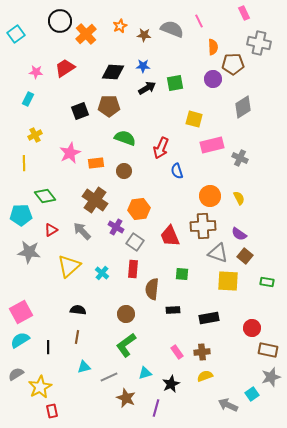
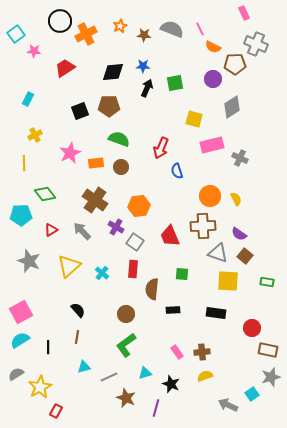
pink line at (199, 21): moved 1 px right, 8 px down
orange cross at (86, 34): rotated 15 degrees clockwise
gray cross at (259, 43): moved 3 px left, 1 px down; rotated 10 degrees clockwise
orange semicircle at (213, 47): rotated 119 degrees clockwise
brown pentagon at (233, 64): moved 2 px right
pink star at (36, 72): moved 2 px left, 21 px up
black diamond at (113, 72): rotated 10 degrees counterclockwise
black arrow at (147, 88): rotated 36 degrees counterclockwise
gray diamond at (243, 107): moved 11 px left
green semicircle at (125, 138): moved 6 px left, 1 px down
brown circle at (124, 171): moved 3 px left, 4 px up
green diamond at (45, 196): moved 2 px up
yellow semicircle at (239, 198): moved 3 px left, 1 px down
orange hexagon at (139, 209): moved 3 px up
gray star at (29, 252): moved 9 px down; rotated 15 degrees clockwise
black semicircle at (78, 310): rotated 42 degrees clockwise
black rectangle at (209, 318): moved 7 px right, 5 px up; rotated 18 degrees clockwise
black star at (171, 384): rotated 24 degrees counterclockwise
red rectangle at (52, 411): moved 4 px right; rotated 40 degrees clockwise
